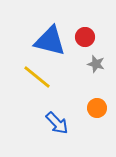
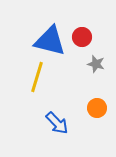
red circle: moved 3 px left
yellow line: rotated 68 degrees clockwise
